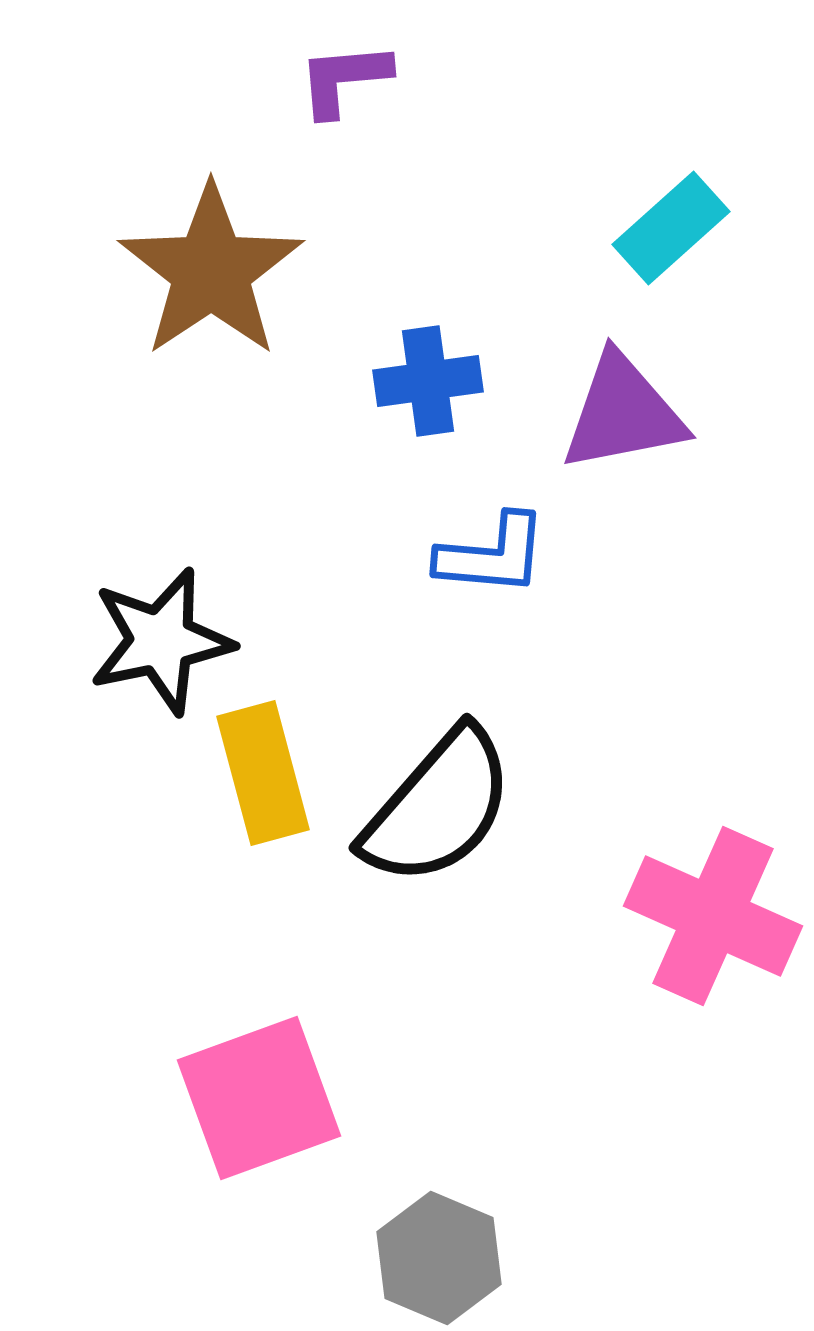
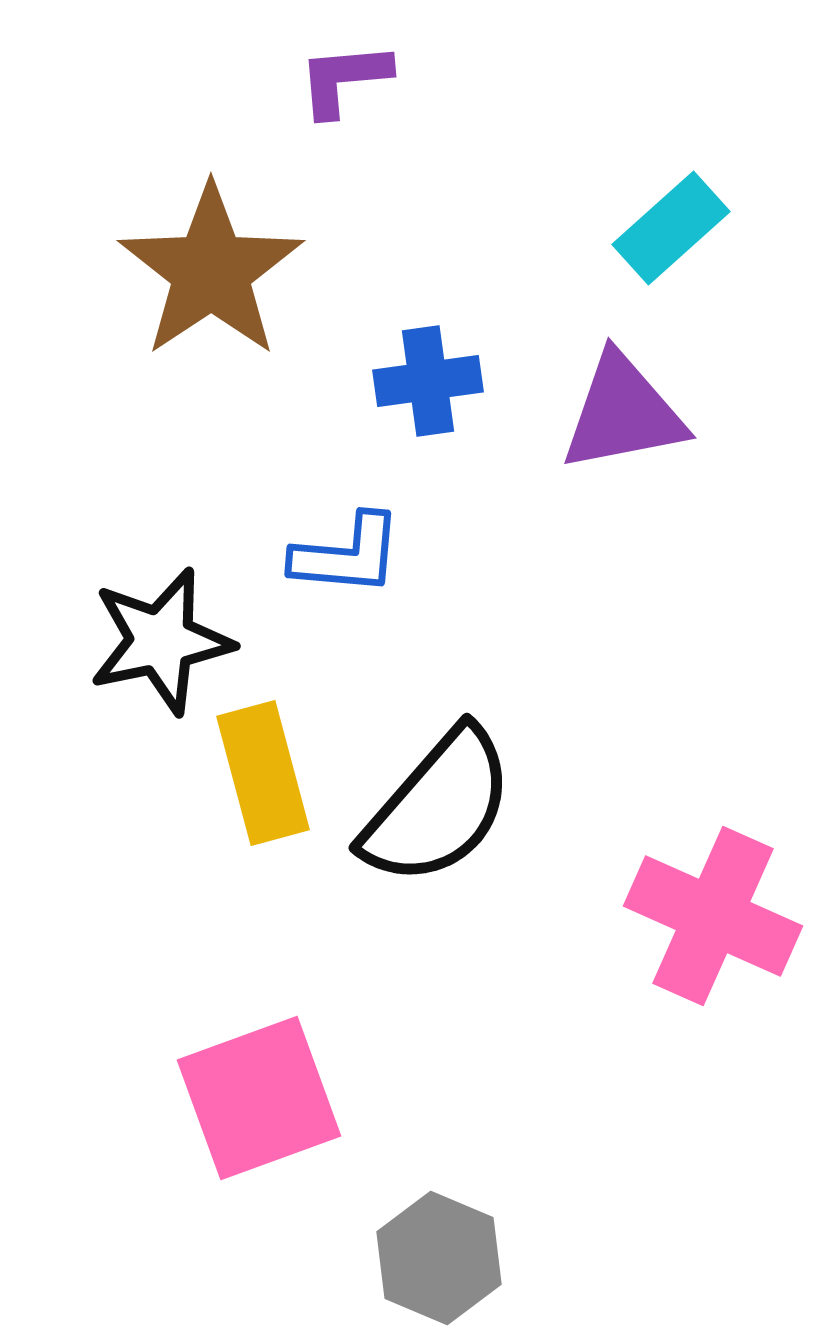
blue L-shape: moved 145 px left
